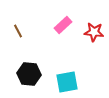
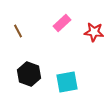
pink rectangle: moved 1 px left, 2 px up
black hexagon: rotated 15 degrees clockwise
